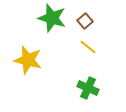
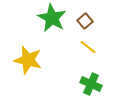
green star: rotated 12 degrees clockwise
green cross: moved 3 px right, 4 px up
